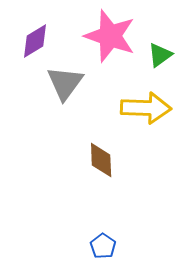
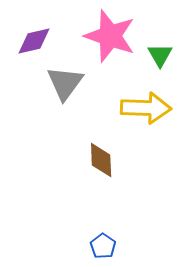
purple diamond: moved 1 px left; rotated 18 degrees clockwise
green triangle: rotated 24 degrees counterclockwise
